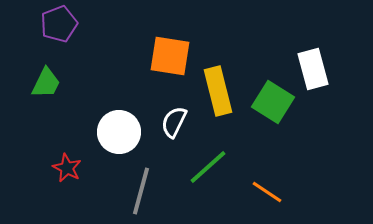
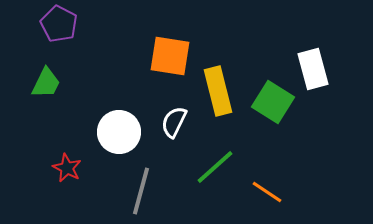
purple pentagon: rotated 24 degrees counterclockwise
green line: moved 7 px right
